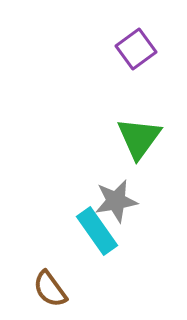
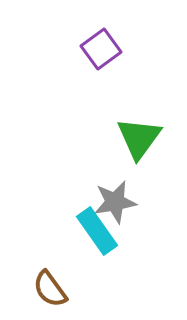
purple square: moved 35 px left
gray star: moved 1 px left, 1 px down
